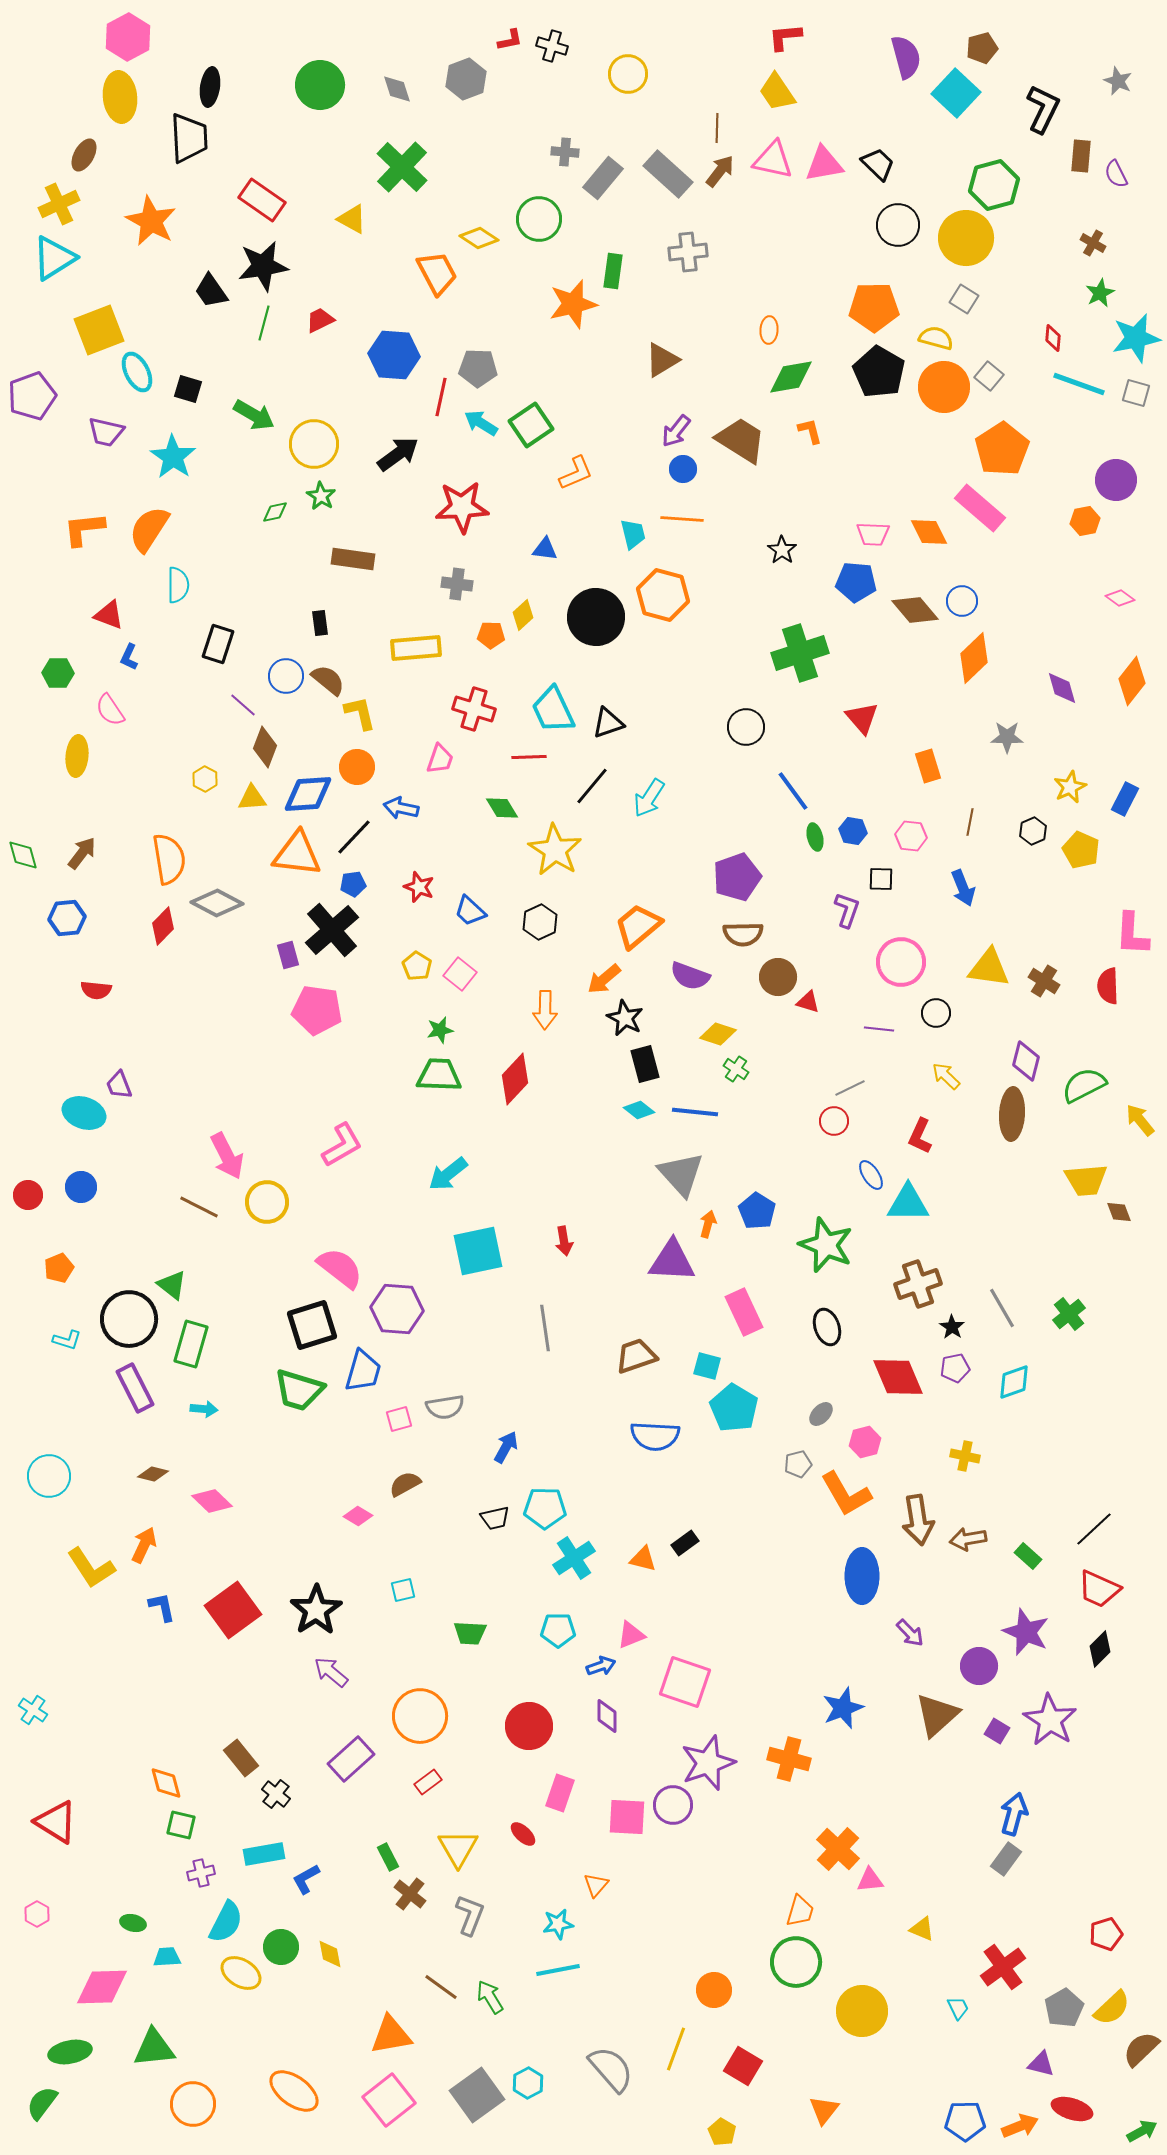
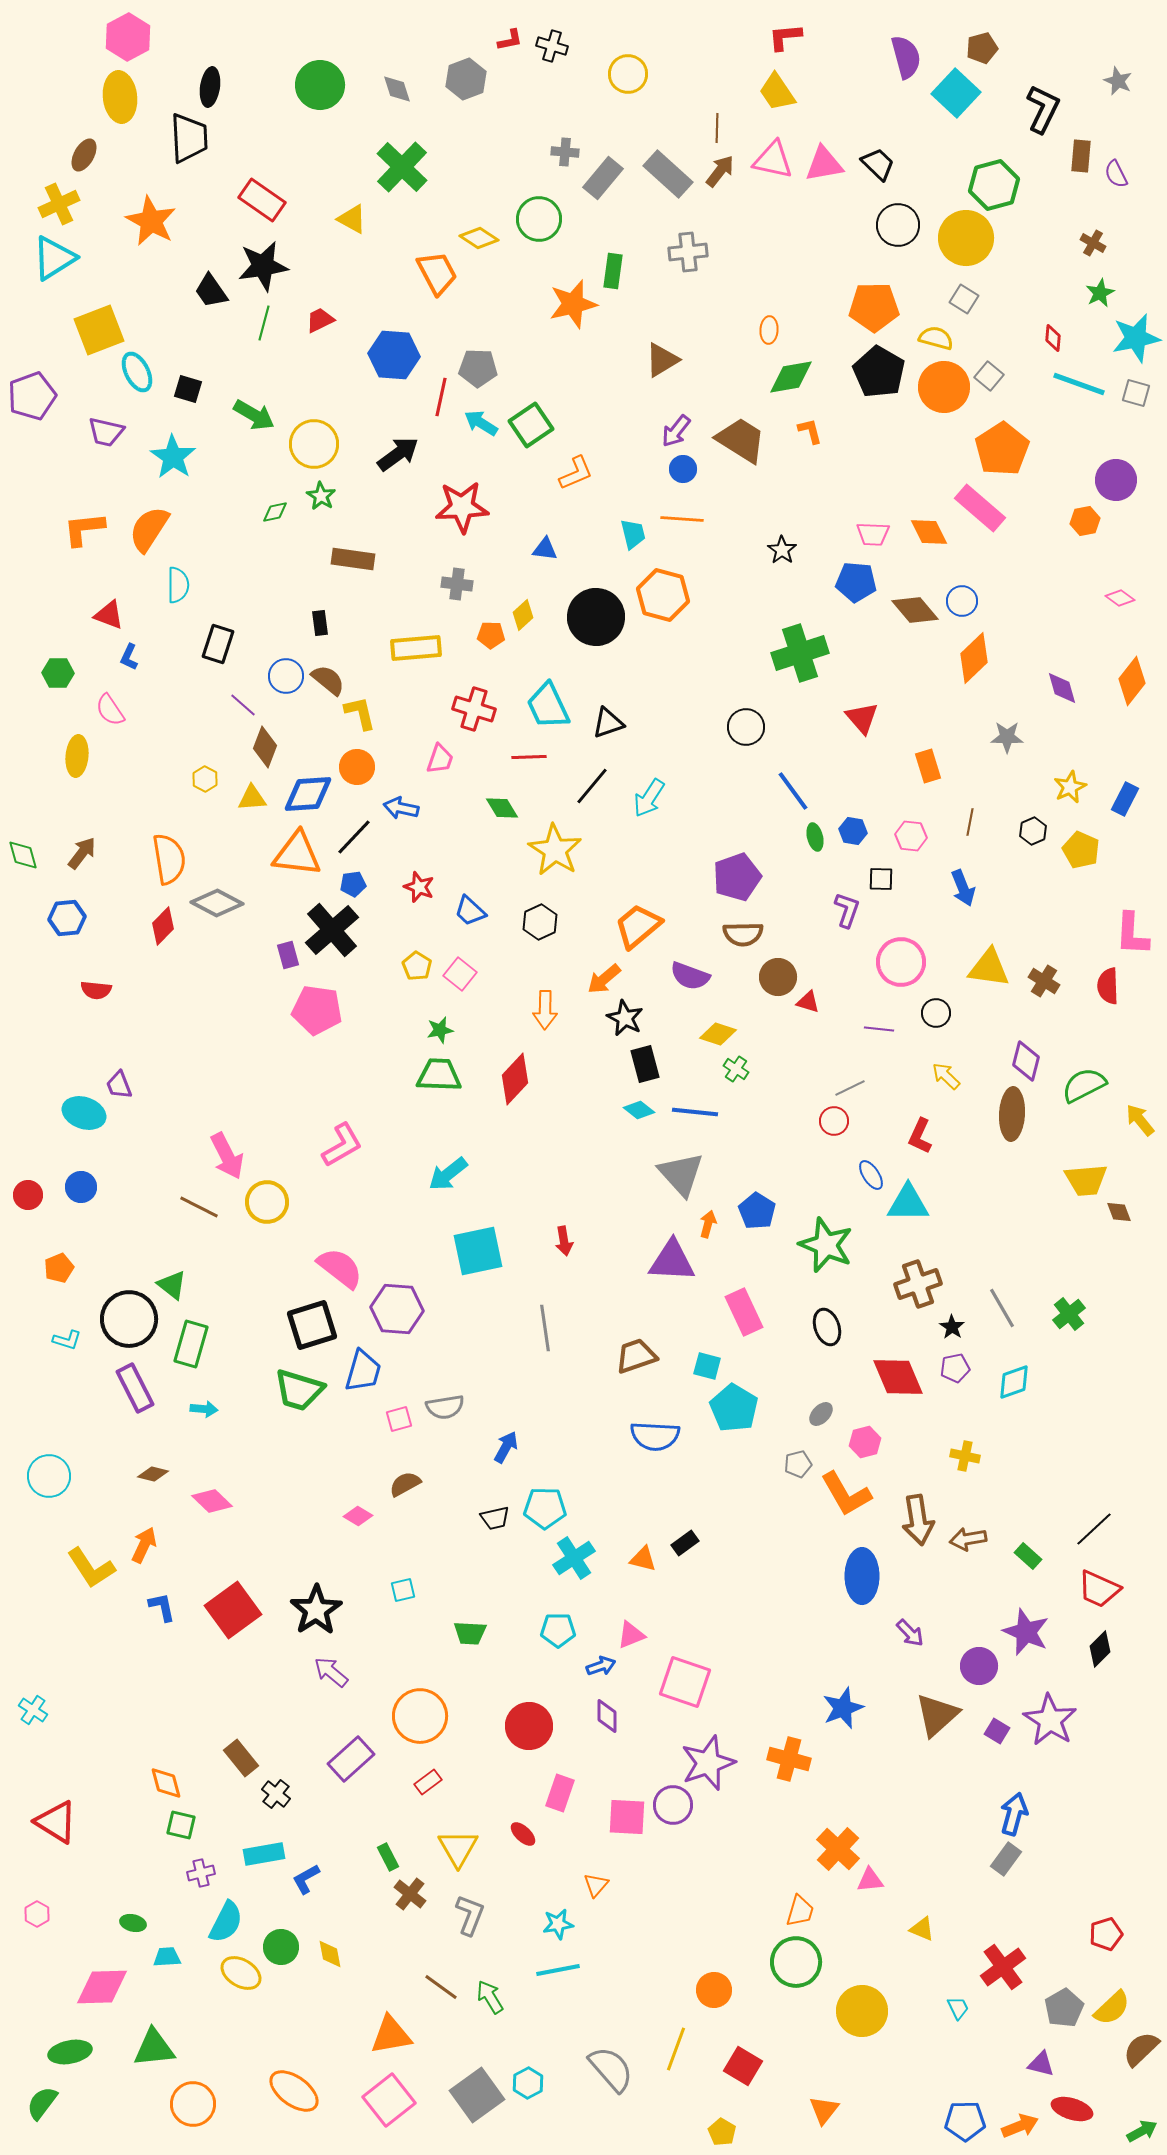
cyan trapezoid at (553, 710): moved 5 px left, 4 px up
